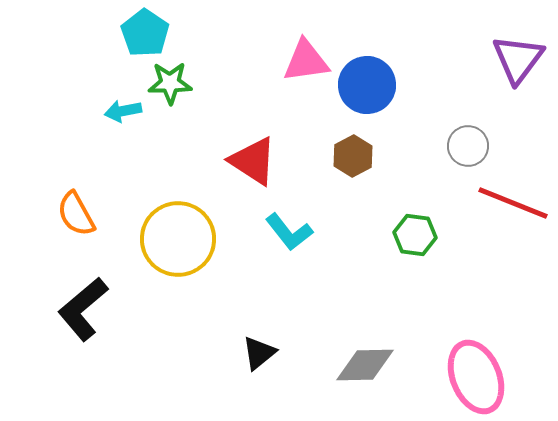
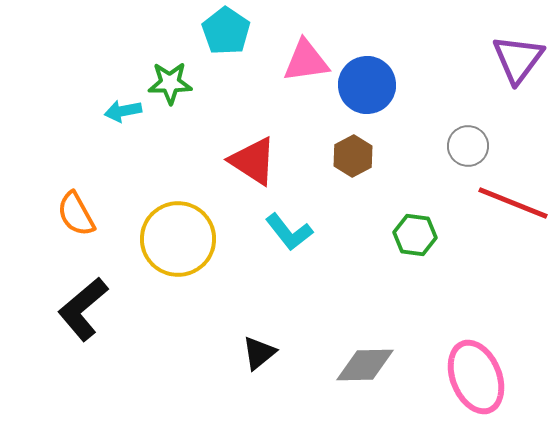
cyan pentagon: moved 81 px right, 2 px up
